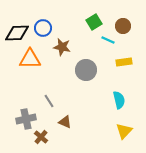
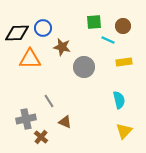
green square: rotated 28 degrees clockwise
gray circle: moved 2 px left, 3 px up
